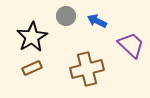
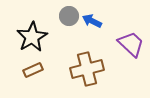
gray circle: moved 3 px right
blue arrow: moved 5 px left
purple trapezoid: moved 1 px up
brown rectangle: moved 1 px right, 2 px down
